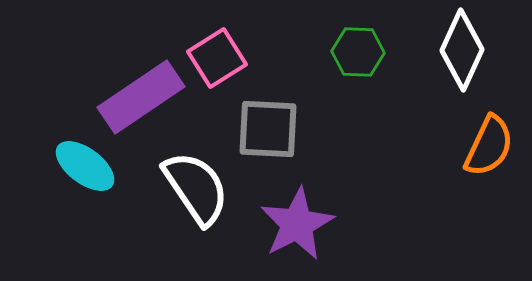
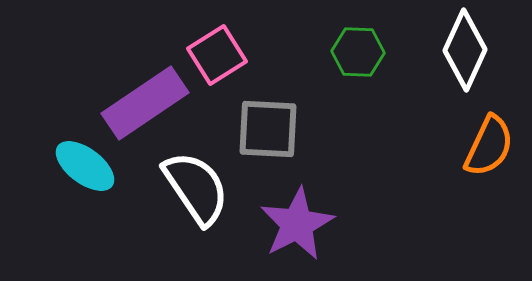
white diamond: moved 3 px right
pink square: moved 3 px up
purple rectangle: moved 4 px right, 6 px down
